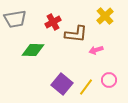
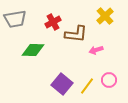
yellow line: moved 1 px right, 1 px up
